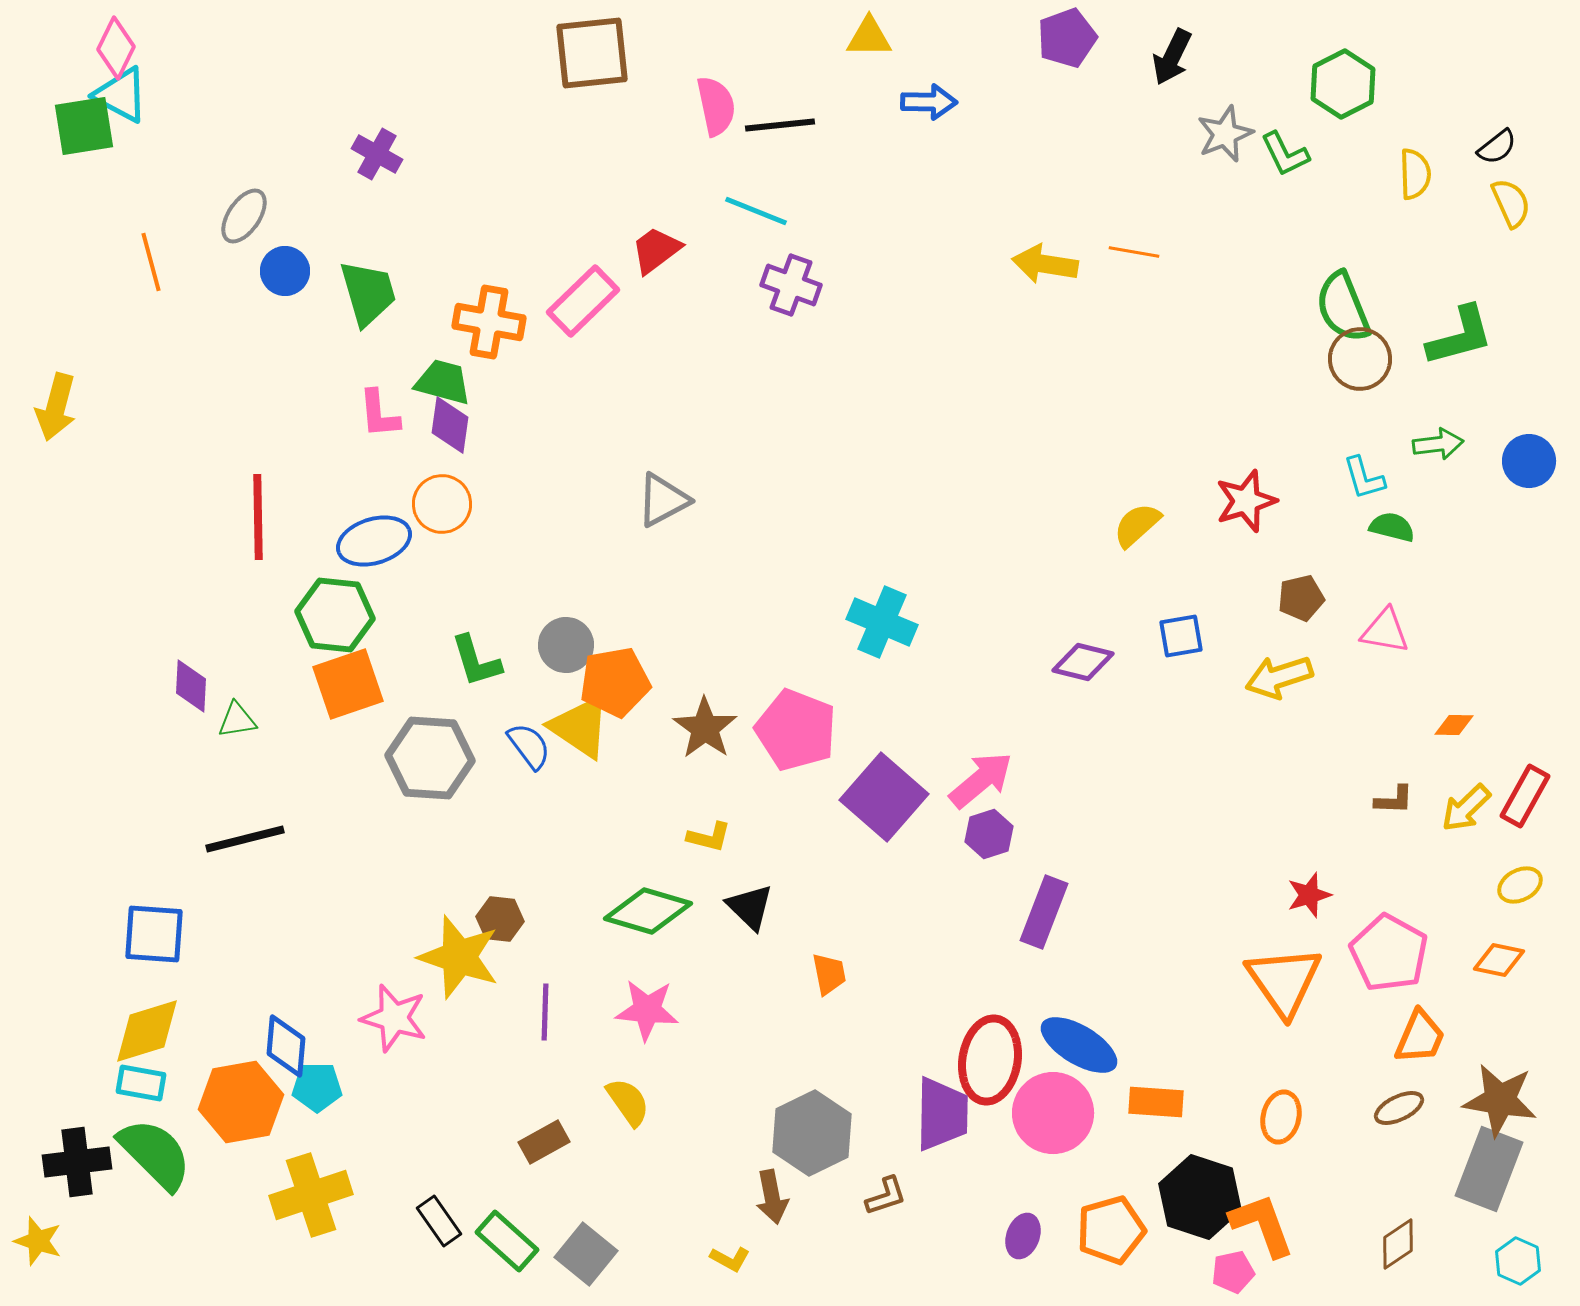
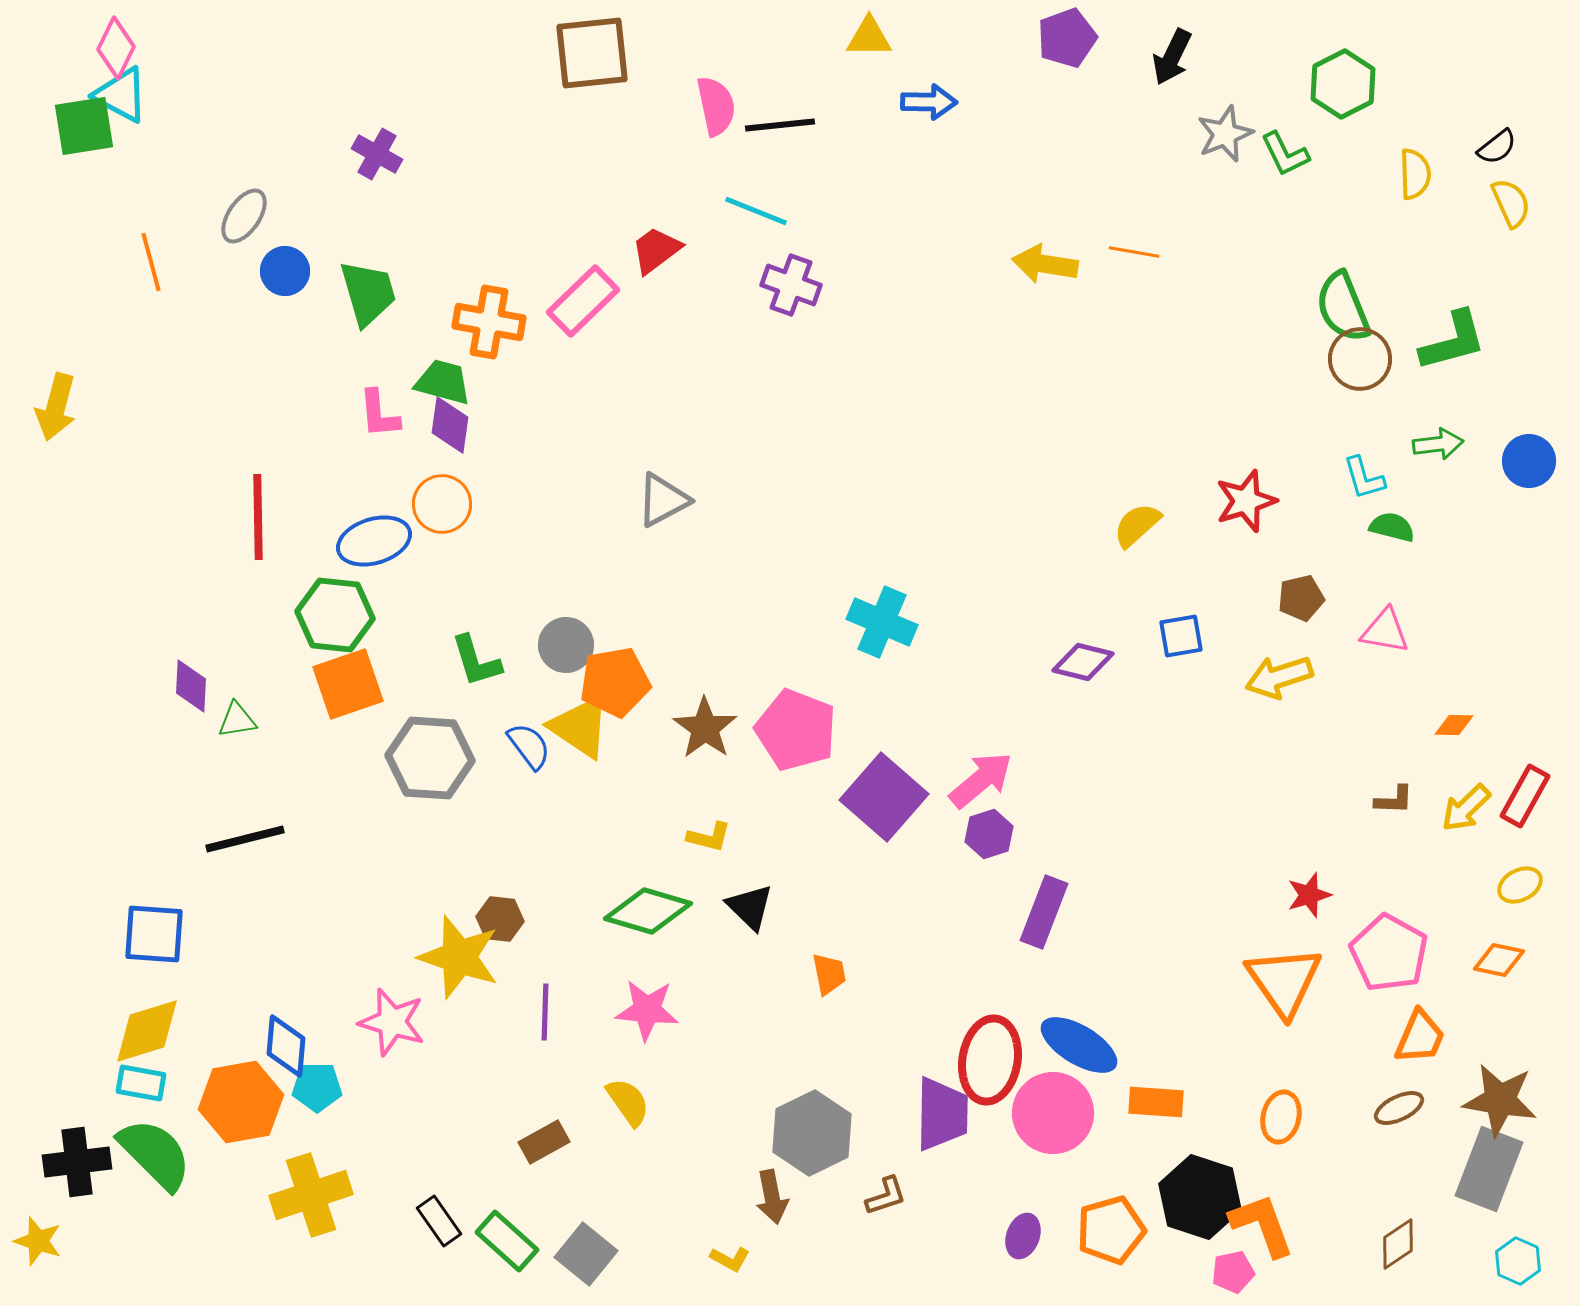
green L-shape at (1460, 336): moved 7 px left, 5 px down
pink star at (394, 1018): moved 2 px left, 4 px down
